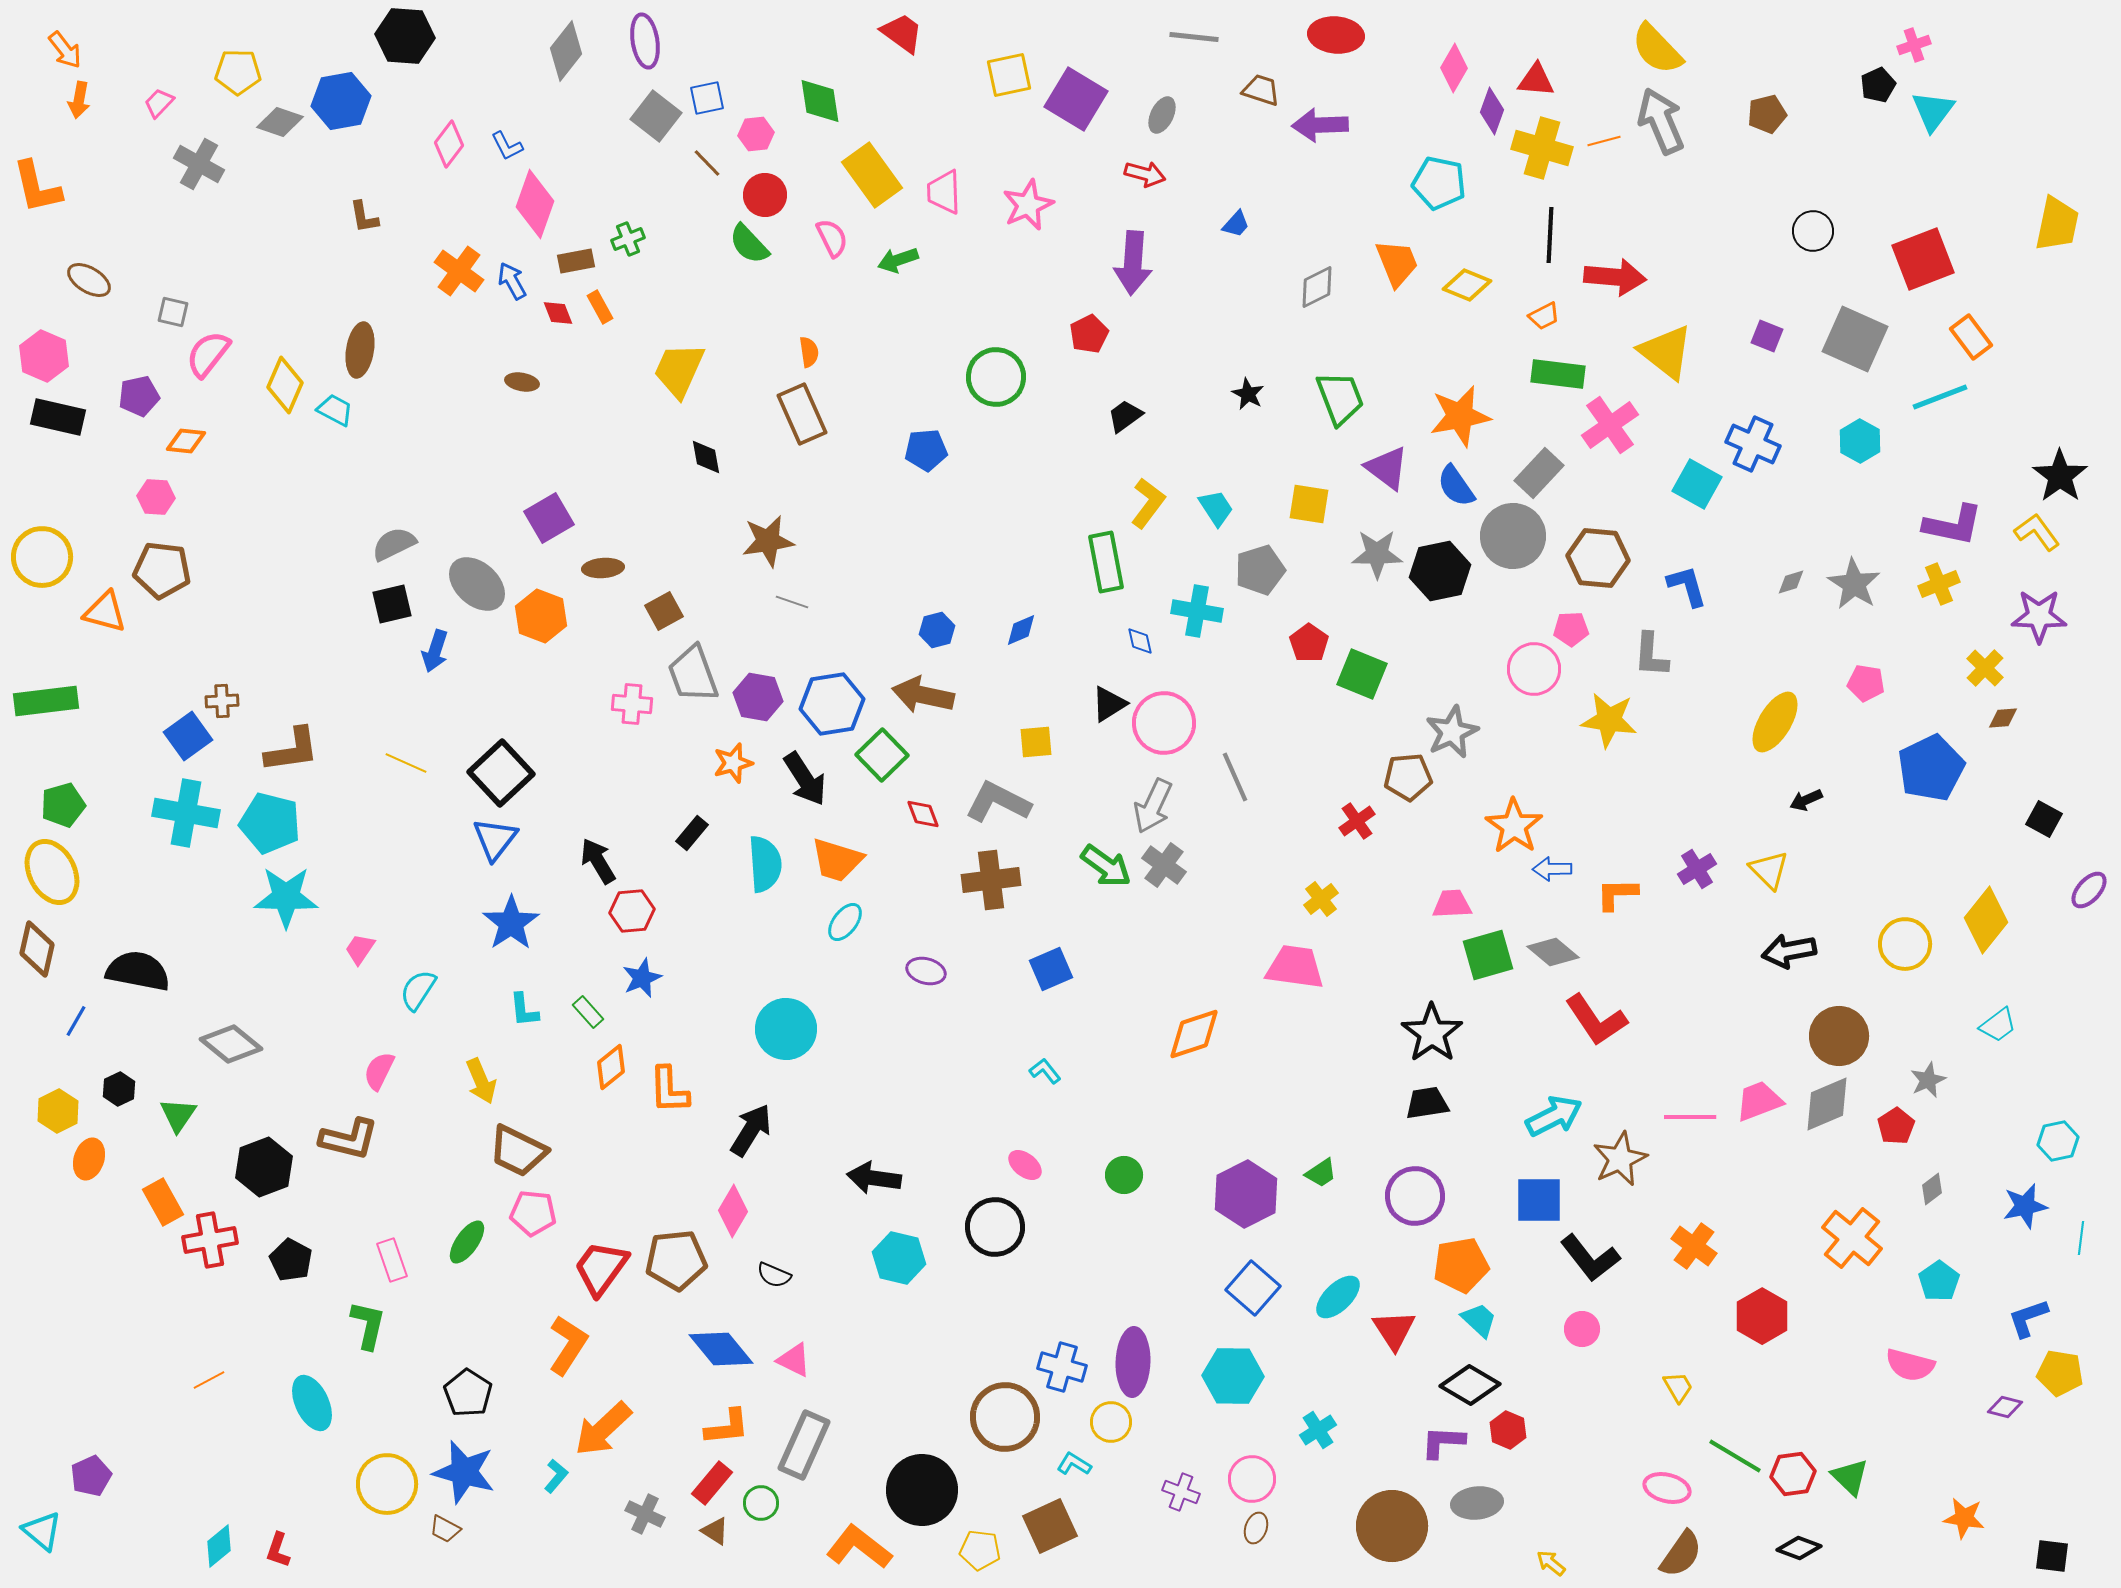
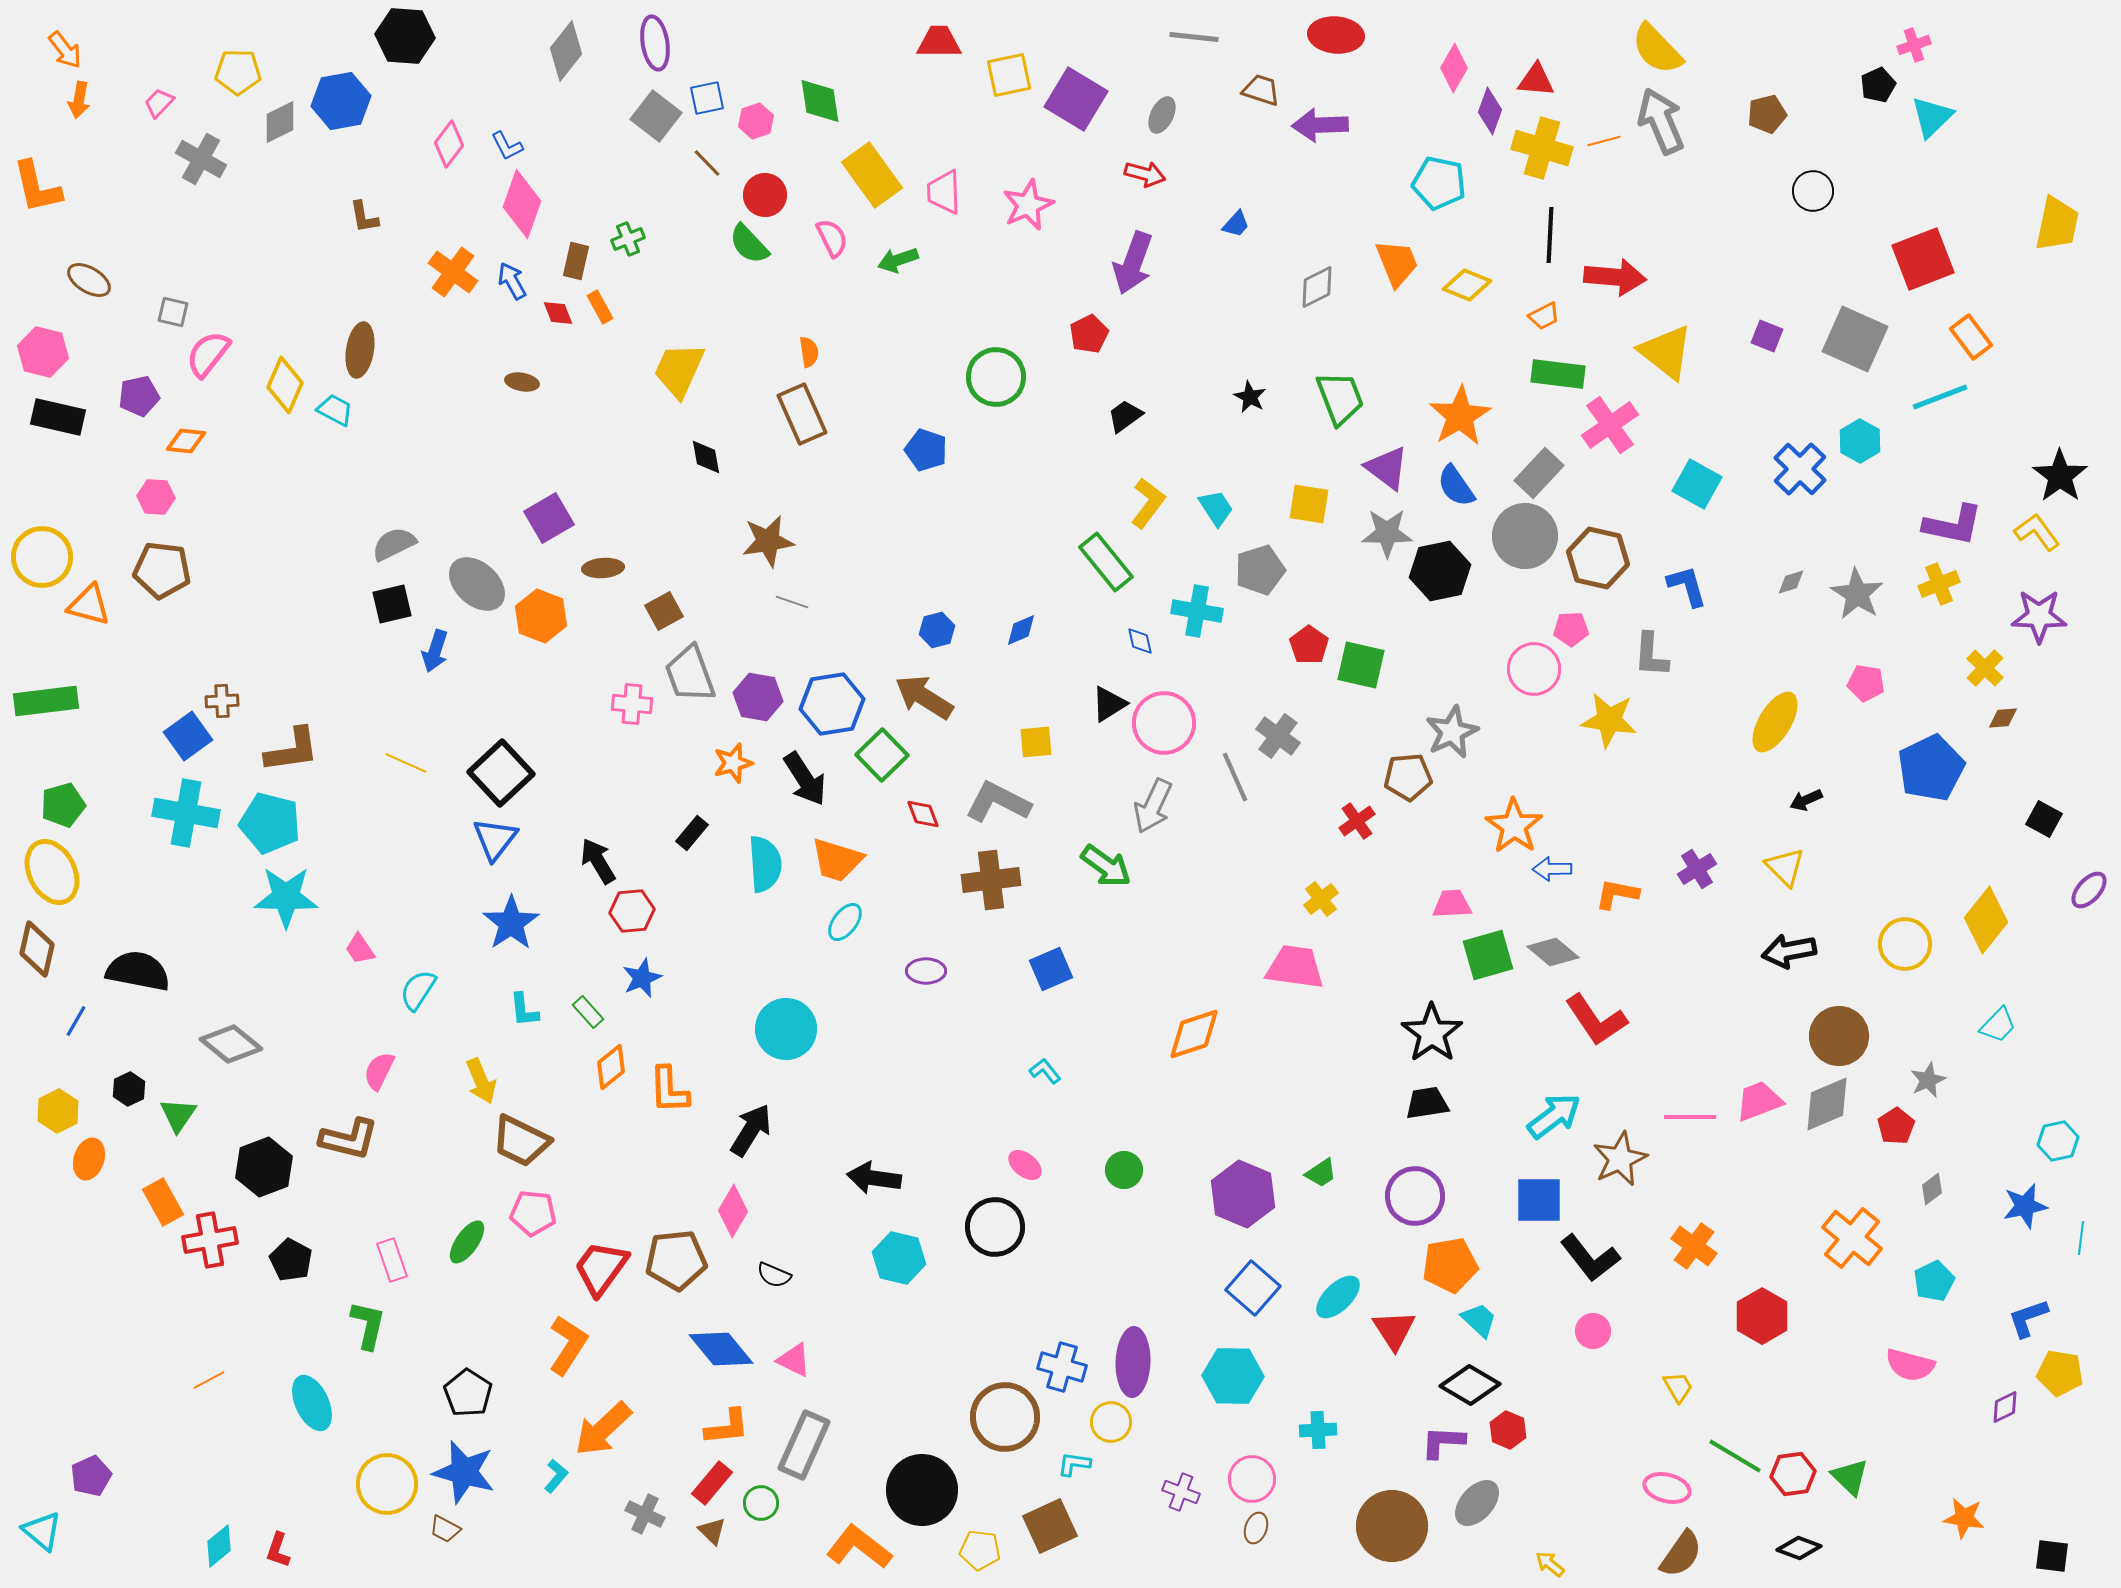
red trapezoid at (902, 33): moved 37 px right, 9 px down; rotated 36 degrees counterclockwise
purple ellipse at (645, 41): moved 10 px right, 2 px down
purple diamond at (1492, 111): moved 2 px left
cyan triangle at (1933, 111): moved 1 px left, 6 px down; rotated 9 degrees clockwise
gray diamond at (280, 122): rotated 45 degrees counterclockwise
pink hexagon at (756, 134): moved 13 px up; rotated 12 degrees counterclockwise
gray cross at (199, 164): moved 2 px right, 5 px up
pink diamond at (535, 204): moved 13 px left
black circle at (1813, 231): moved 40 px up
brown rectangle at (576, 261): rotated 66 degrees counterclockwise
purple arrow at (1133, 263): rotated 16 degrees clockwise
orange cross at (459, 271): moved 6 px left, 1 px down
pink hexagon at (44, 356): moved 1 px left, 4 px up; rotated 9 degrees counterclockwise
black star at (1248, 394): moved 2 px right, 3 px down
orange star at (1460, 416): rotated 20 degrees counterclockwise
blue cross at (1753, 444): moved 47 px right, 25 px down; rotated 20 degrees clockwise
blue pentagon at (926, 450): rotated 24 degrees clockwise
gray circle at (1513, 536): moved 12 px right
gray star at (1377, 554): moved 10 px right, 21 px up
brown hexagon at (1598, 558): rotated 8 degrees clockwise
green rectangle at (1106, 562): rotated 28 degrees counterclockwise
gray star at (1854, 584): moved 3 px right, 10 px down
orange triangle at (105, 612): moved 16 px left, 7 px up
red pentagon at (1309, 643): moved 2 px down
gray trapezoid at (693, 674): moved 3 px left
green square at (1362, 674): moved 1 px left, 9 px up; rotated 9 degrees counterclockwise
brown arrow at (923, 695): moved 1 px right, 2 px down; rotated 20 degrees clockwise
gray cross at (1164, 865): moved 114 px right, 129 px up
yellow triangle at (1769, 870): moved 16 px right, 3 px up
orange L-shape at (1617, 894): rotated 12 degrees clockwise
pink trapezoid at (360, 949): rotated 68 degrees counterclockwise
purple ellipse at (926, 971): rotated 15 degrees counterclockwise
cyan trapezoid at (1998, 1025): rotated 9 degrees counterclockwise
black hexagon at (119, 1089): moved 10 px right
cyan arrow at (1554, 1116): rotated 10 degrees counterclockwise
brown trapezoid at (518, 1151): moved 3 px right, 10 px up
green circle at (1124, 1175): moved 5 px up
purple hexagon at (1246, 1194): moved 3 px left; rotated 10 degrees counterclockwise
orange pentagon at (1461, 1265): moved 11 px left
cyan pentagon at (1939, 1281): moved 5 px left; rotated 9 degrees clockwise
pink circle at (1582, 1329): moved 11 px right, 2 px down
purple diamond at (2005, 1407): rotated 40 degrees counterclockwise
cyan cross at (1318, 1430): rotated 30 degrees clockwise
cyan L-shape at (1074, 1464): rotated 24 degrees counterclockwise
gray ellipse at (1477, 1503): rotated 42 degrees counterclockwise
brown triangle at (715, 1531): moved 3 px left; rotated 12 degrees clockwise
yellow arrow at (1551, 1563): moved 1 px left, 1 px down
